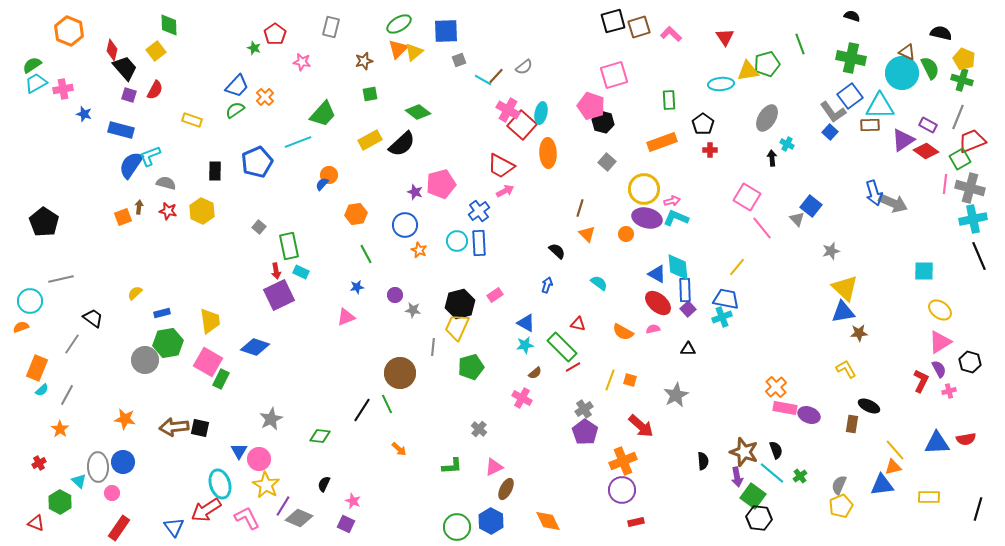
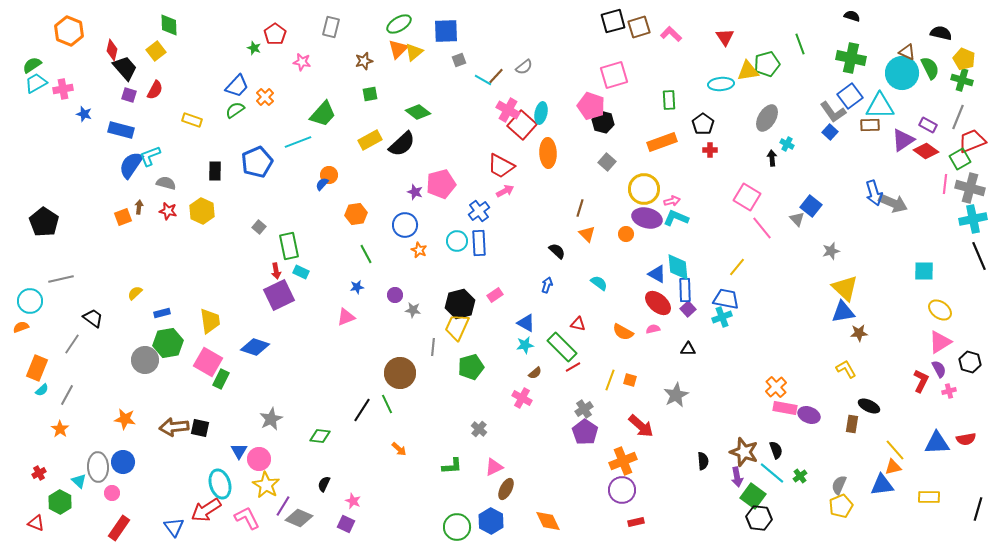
red cross at (39, 463): moved 10 px down
